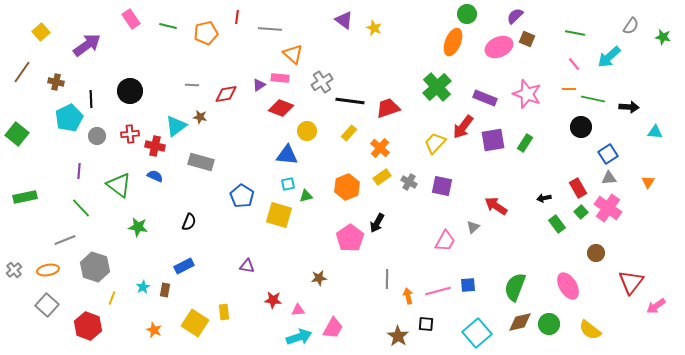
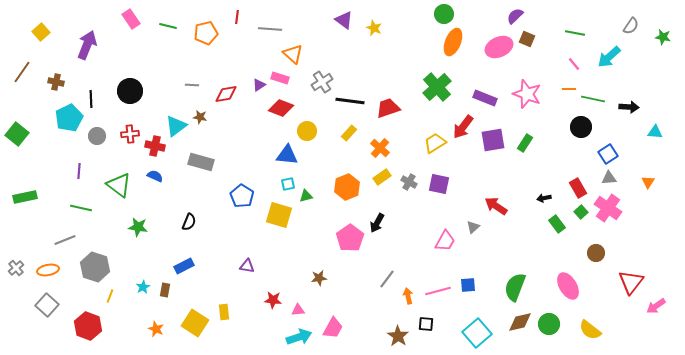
green circle at (467, 14): moved 23 px left
purple arrow at (87, 45): rotated 32 degrees counterclockwise
pink rectangle at (280, 78): rotated 12 degrees clockwise
yellow trapezoid at (435, 143): rotated 15 degrees clockwise
purple square at (442, 186): moved 3 px left, 2 px up
green line at (81, 208): rotated 35 degrees counterclockwise
gray cross at (14, 270): moved 2 px right, 2 px up
gray line at (387, 279): rotated 36 degrees clockwise
yellow line at (112, 298): moved 2 px left, 2 px up
orange star at (154, 330): moved 2 px right, 1 px up
